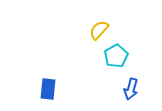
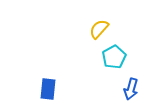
yellow semicircle: moved 1 px up
cyan pentagon: moved 2 px left, 1 px down
